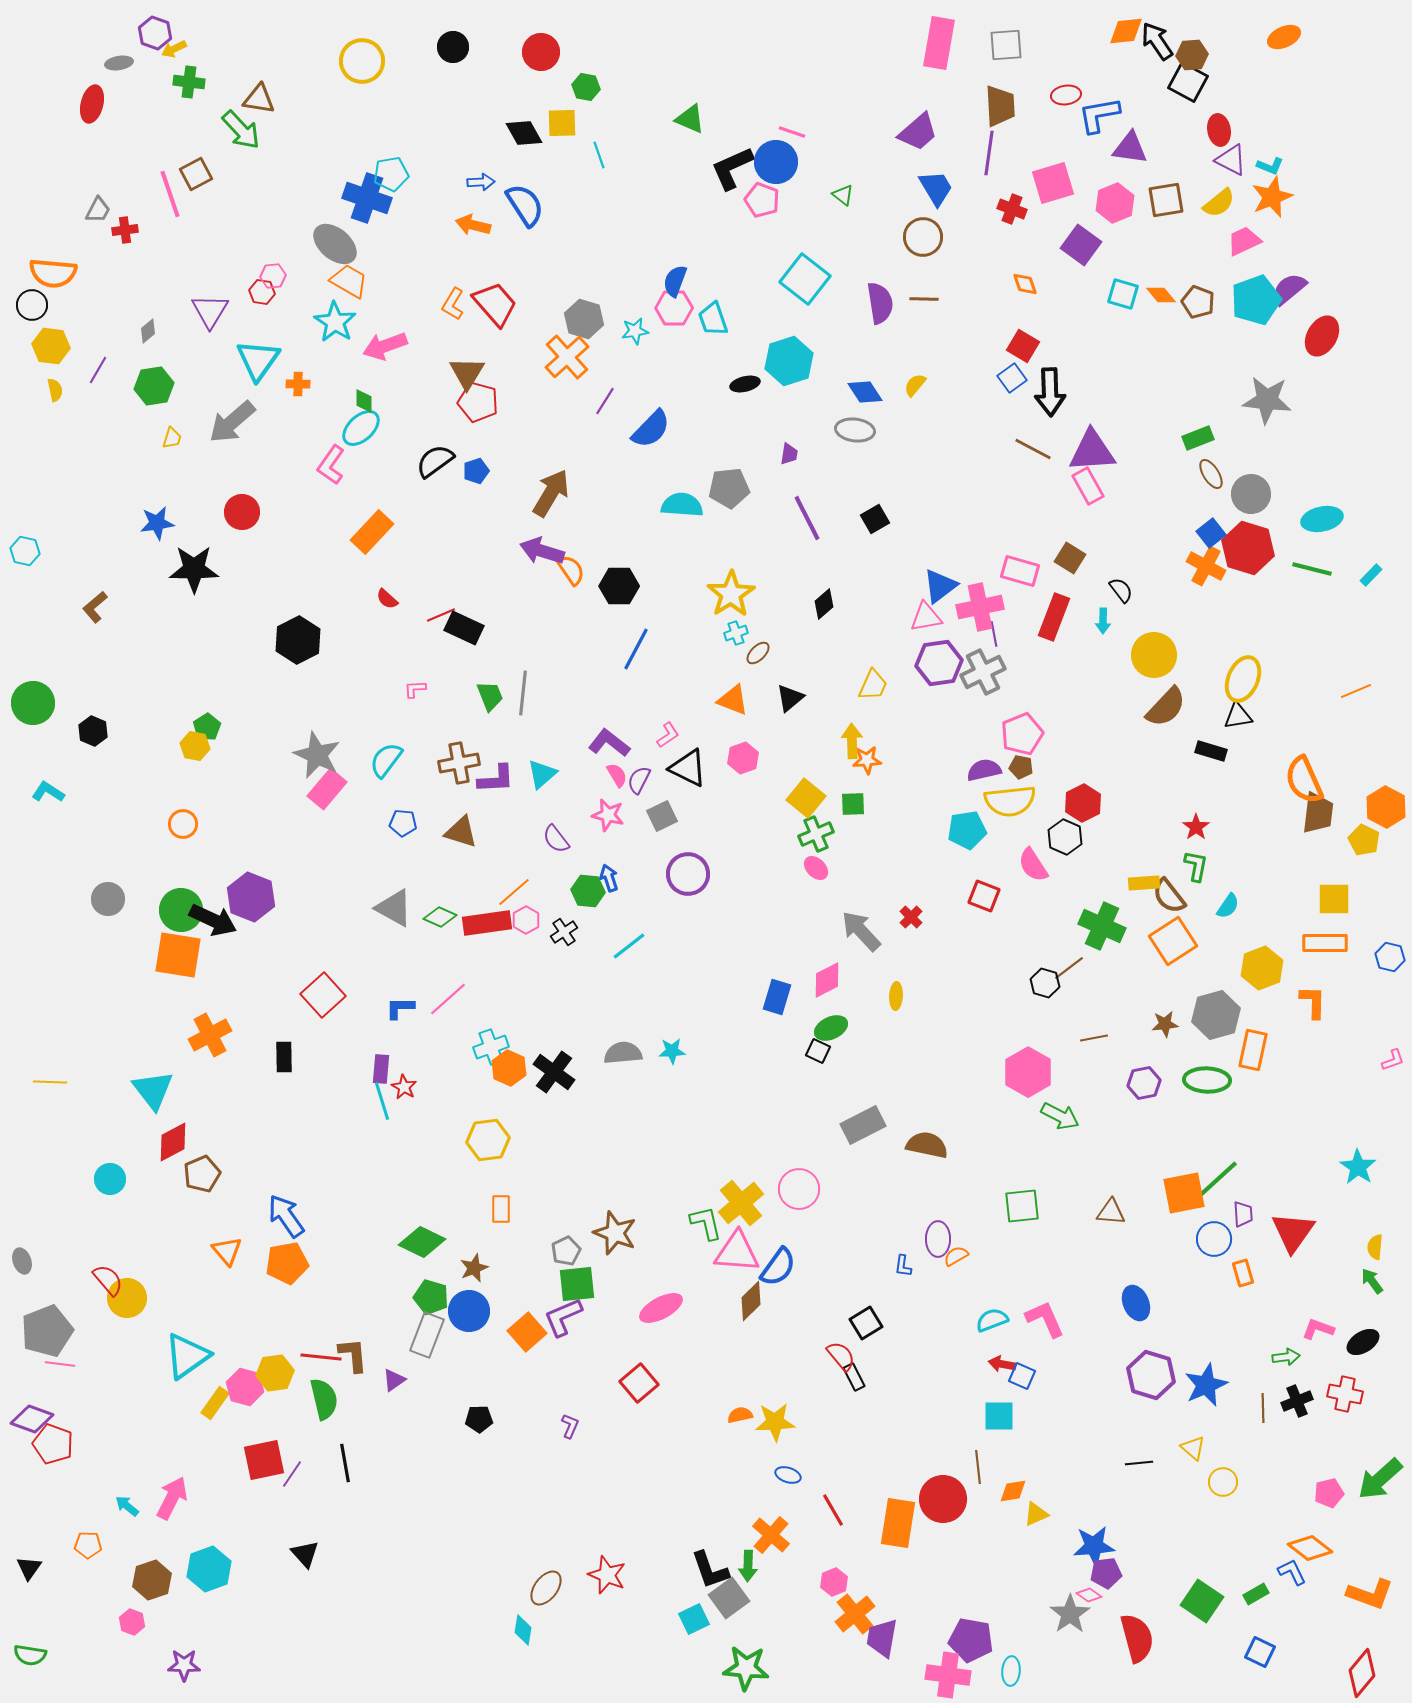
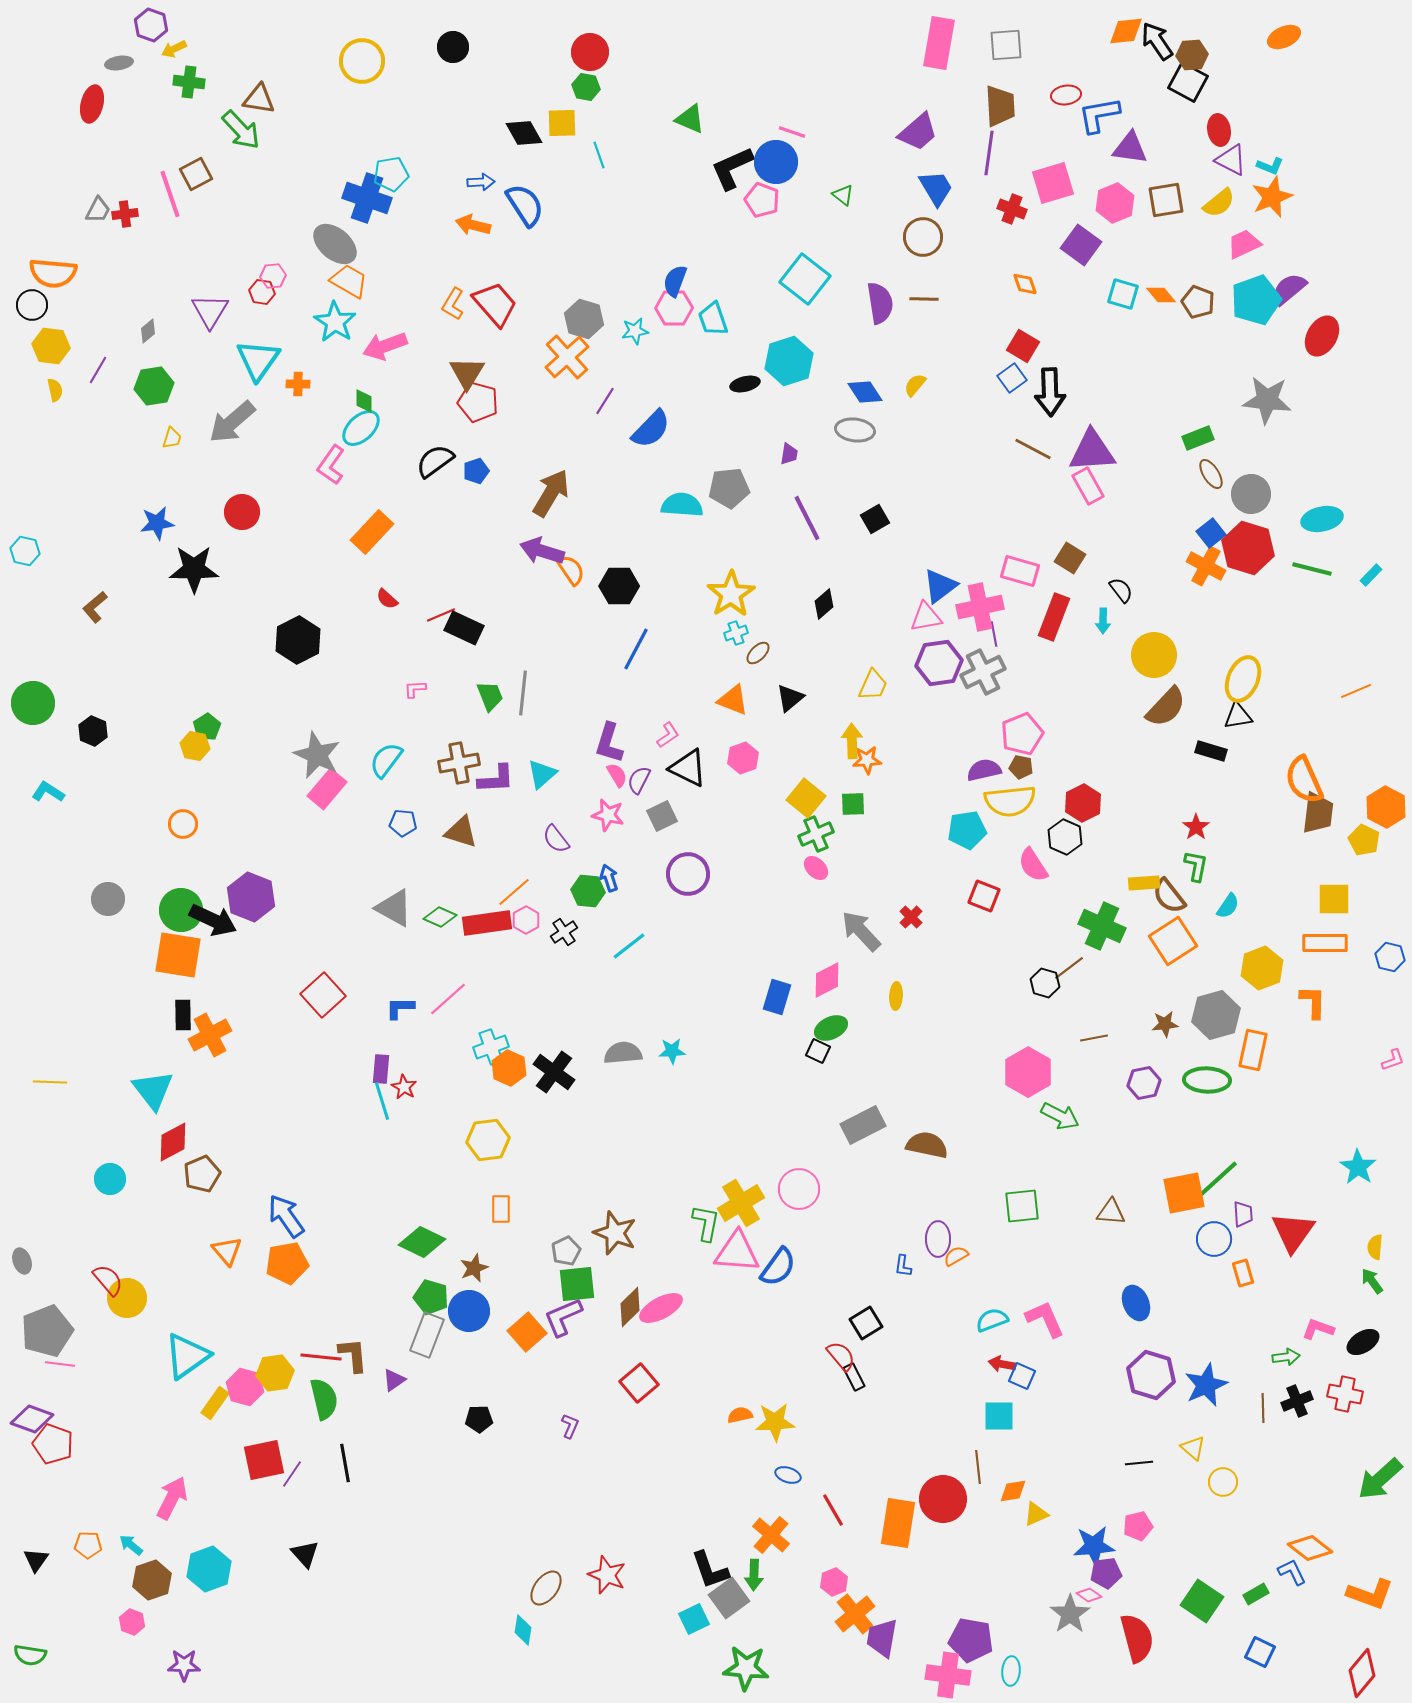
purple hexagon at (155, 33): moved 4 px left, 8 px up
red circle at (541, 52): moved 49 px right
red cross at (125, 230): moved 16 px up
pink trapezoid at (1244, 241): moved 3 px down
purple L-shape at (609, 743): rotated 111 degrees counterclockwise
black rectangle at (284, 1057): moved 101 px left, 42 px up
yellow cross at (741, 1203): rotated 9 degrees clockwise
green L-shape at (706, 1223): rotated 24 degrees clockwise
brown diamond at (751, 1301): moved 121 px left, 6 px down
pink pentagon at (1329, 1493): moved 191 px left, 33 px down
cyan arrow at (127, 1506): moved 4 px right, 39 px down
green arrow at (748, 1566): moved 6 px right, 9 px down
black triangle at (29, 1568): moved 7 px right, 8 px up
